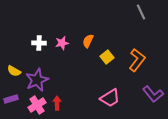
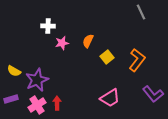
white cross: moved 9 px right, 17 px up
